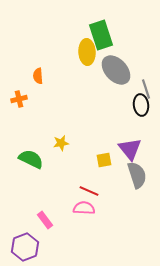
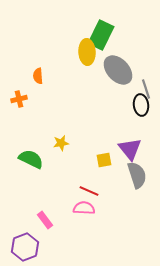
green rectangle: rotated 44 degrees clockwise
gray ellipse: moved 2 px right
